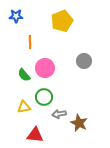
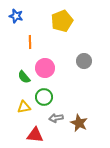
blue star: rotated 16 degrees clockwise
green semicircle: moved 2 px down
gray arrow: moved 3 px left, 4 px down
